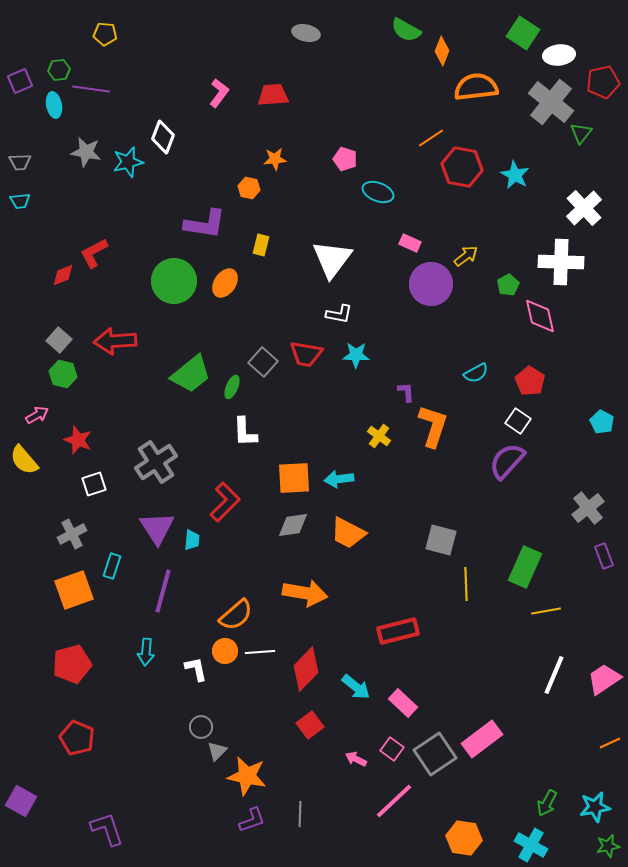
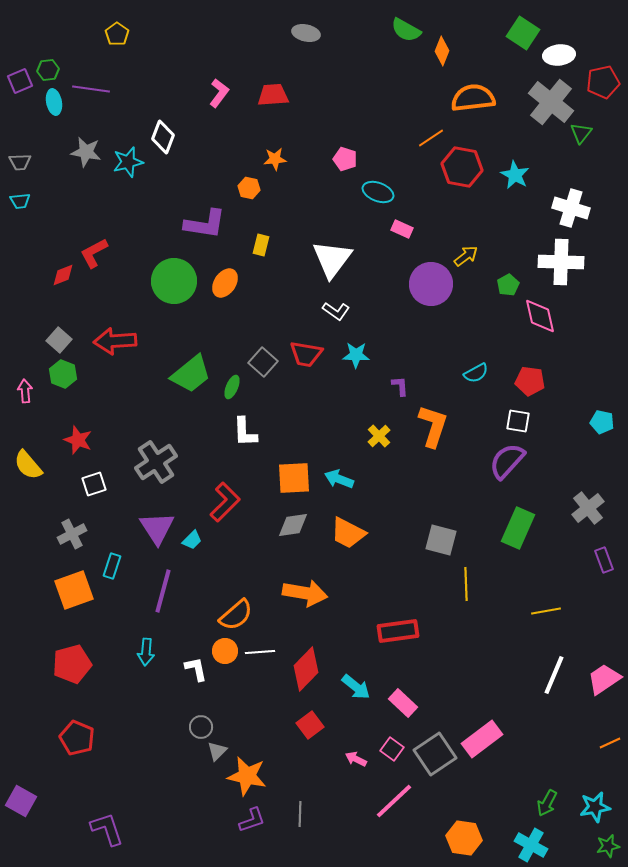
yellow pentagon at (105, 34): moved 12 px right; rotated 30 degrees clockwise
green hexagon at (59, 70): moved 11 px left
orange semicircle at (476, 87): moved 3 px left, 11 px down
cyan ellipse at (54, 105): moved 3 px up
white cross at (584, 208): moved 13 px left; rotated 30 degrees counterclockwise
pink rectangle at (410, 243): moved 8 px left, 14 px up
white L-shape at (339, 314): moved 3 px left, 3 px up; rotated 24 degrees clockwise
green hexagon at (63, 374): rotated 8 degrees clockwise
red pentagon at (530, 381): rotated 24 degrees counterclockwise
purple L-shape at (406, 392): moved 6 px left, 6 px up
pink arrow at (37, 415): moved 12 px left, 24 px up; rotated 65 degrees counterclockwise
white square at (518, 421): rotated 25 degrees counterclockwise
cyan pentagon at (602, 422): rotated 15 degrees counterclockwise
yellow cross at (379, 436): rotated 10 degrees clockwise
yellow semicircle at (24, 460): moved 4 px right, 5 px down
cyan arrow at (339, 479): rotated 28 degrees clockwise
cyan trapezoid at (192, 540): rotated 40 degrees clockwise
purple rectangle at (604, 556): moved 4 px down
green rectangle at (525, 567): moved 7 px left, 39 px up
red rectangle at (398, 631): rotated 6 degrees clockwise
